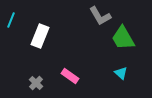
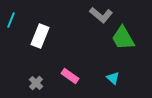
gray L-shape: moved 1 px right, 1 px up; rotated 20 degrees counterclockwise
cyan triangle: moved 8 px left, 5 px down
